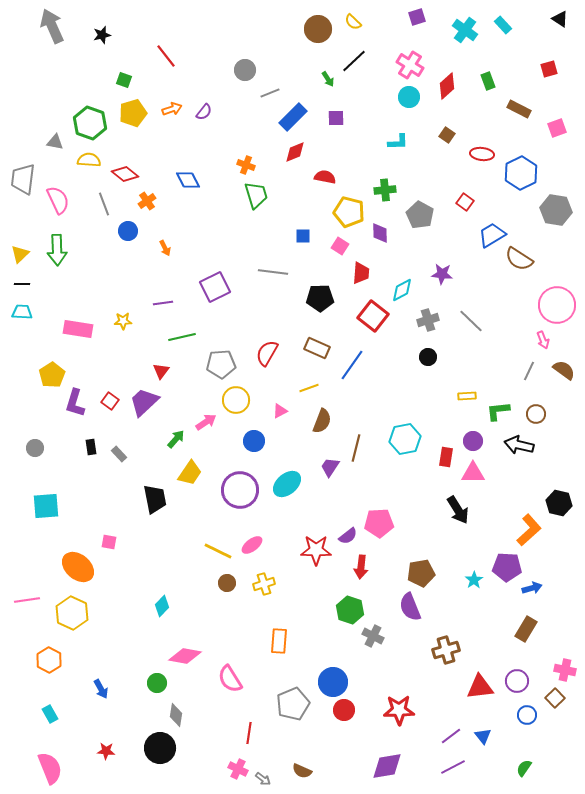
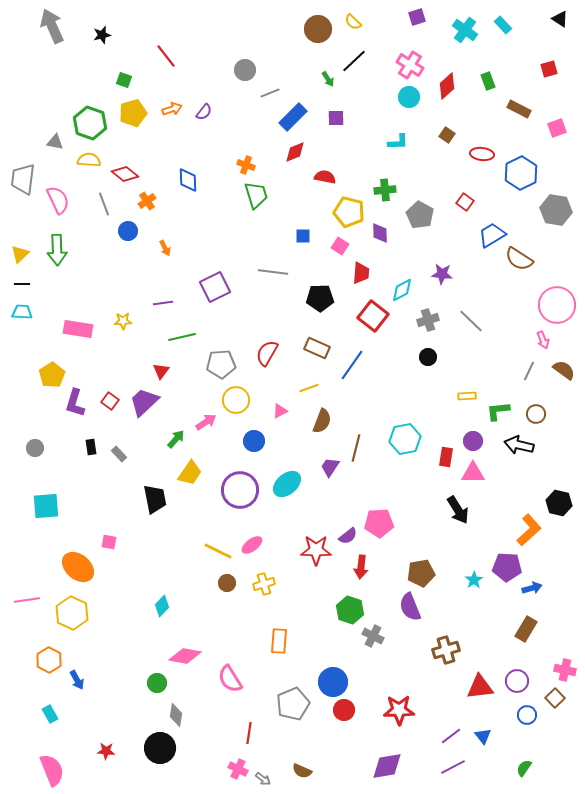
blue diamond at (188, 180): rotated 25 degrees clockwise
blue arrow at (101, 689): moved 24 px left, 9 px up
pink semicircle at (50, 768): moved 2 px right, 2 px down
